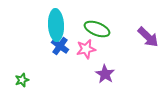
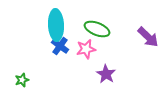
purple star: moved 1 px right
